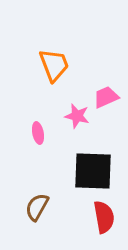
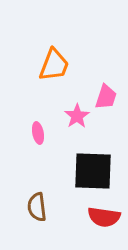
orange trapezoid: rotated 42 degrees clockwise
pink trapezoid: rotated 132 degrees clockwise
pink star: rotated 25 degrees clockwise
brown semicircle: rotated 36 degrees counterclockwise
red semicircle: rotated 108 degrees clockwise
